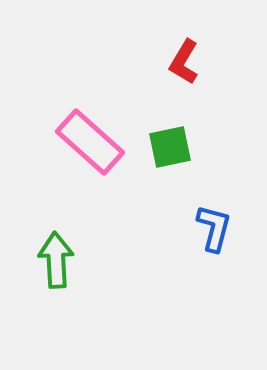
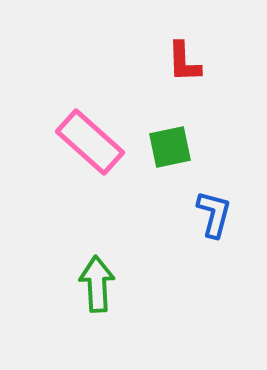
red L-shape: rotated 33 degrees counterclockwise
blue L-shape: moved 14 px up
green arrow: moved 41 px right, 24 px down
